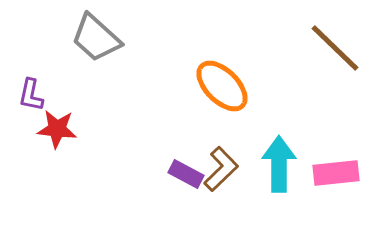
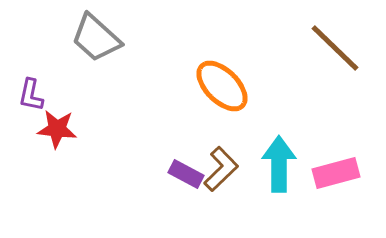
pink rectangle: rotated 9 degrees counterclockwise
